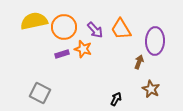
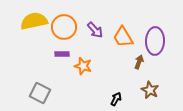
orange trapezoid: moved 2 px right, 8 px down
orange star: moved 17 px down
purple rectangle: rotated 16 degrees clockwise
brown star: moved 1 px left, 1 px down
